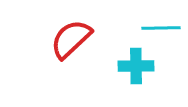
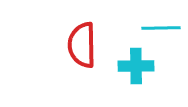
red semicircle: moved 11 px right, 6 px down; rotated 48 degrees counterclockwise
